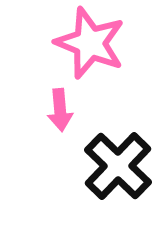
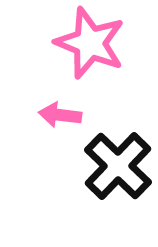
pink arrow: moved 5 px down; rotated 102 degrees clockwise
